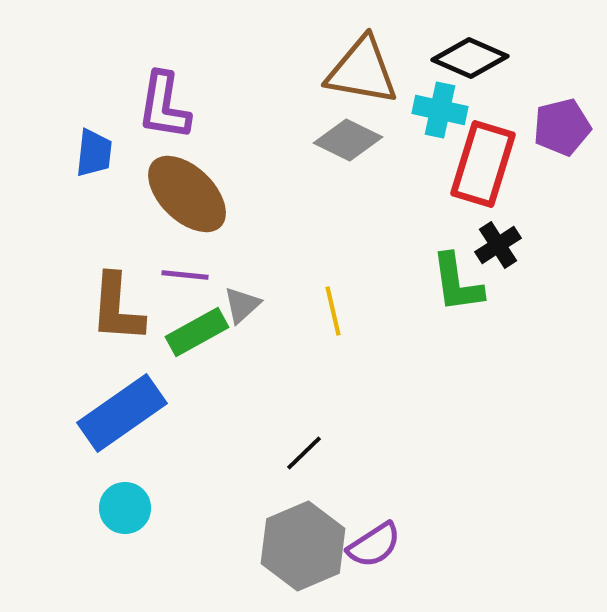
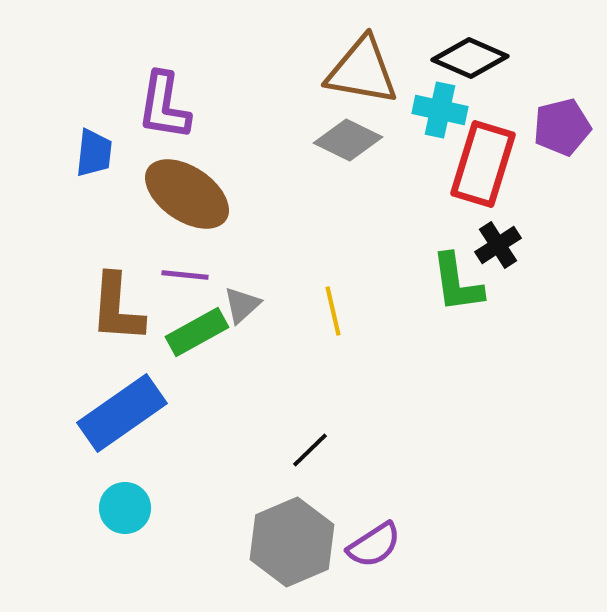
brown ellipse: rotated 10 degrees counterclockwise
black line: moved 6 px right, 3 px up
gray hexagon: moved 11 px left, 4 px up
